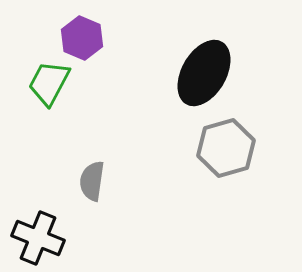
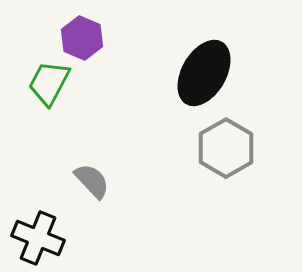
gray hexagon: rotated 14 degrees counterclockwise
gray semicircle: rotated 129 degrees clockwise
